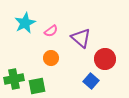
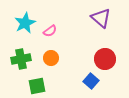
pink semicircle: moved 1 px left
purple triangle: moved 20 px right, 20 px up
green cross: moved 7 px right, 20 px up
